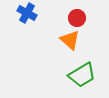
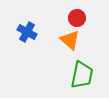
blue cross: moved 19 px down
green trapezoid: rotated 48 degrees counterclockwise
